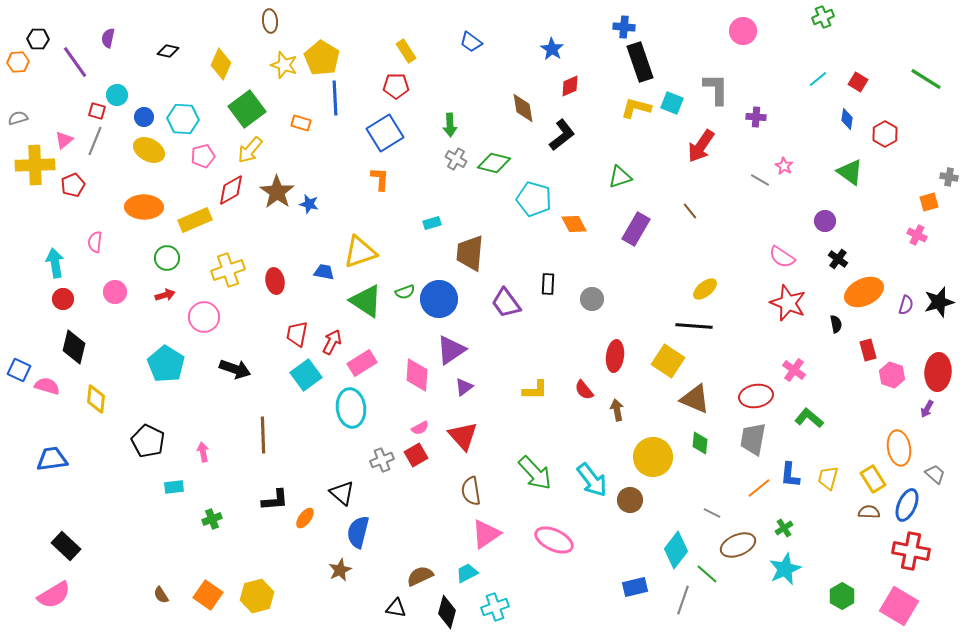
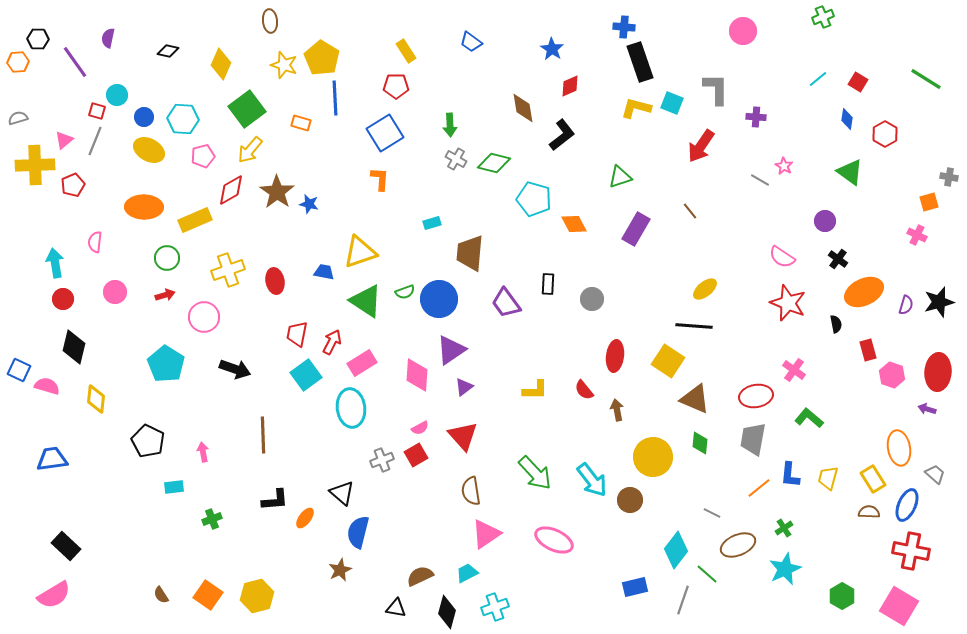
purple arrow at (927, 409): rotated 78 degrees clockwise
